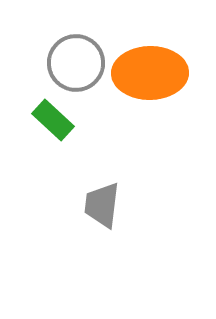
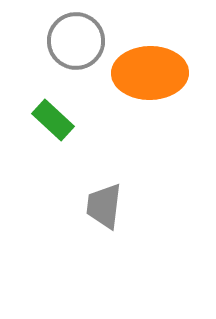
gray circle: moved 22 px up
gray trapezoid: moved 2 px right, 1 px down
